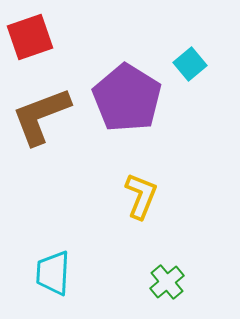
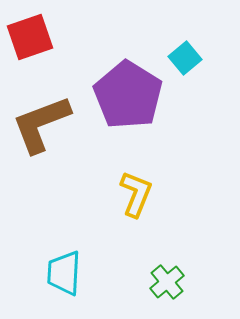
cyan square: moved 5 px left, 6 px up
purple pentagon: moved 1 px right, 3 px up
brown L-shape: moved 8 px down
yellow L-shape: moved 5 px left, 2 px up
cyan trapezoid: moved 11 px right
